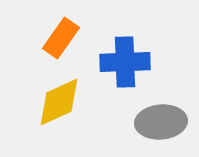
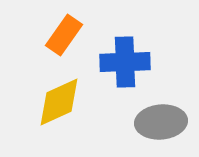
orange rectangle: moved 3 px right, 3 px up
